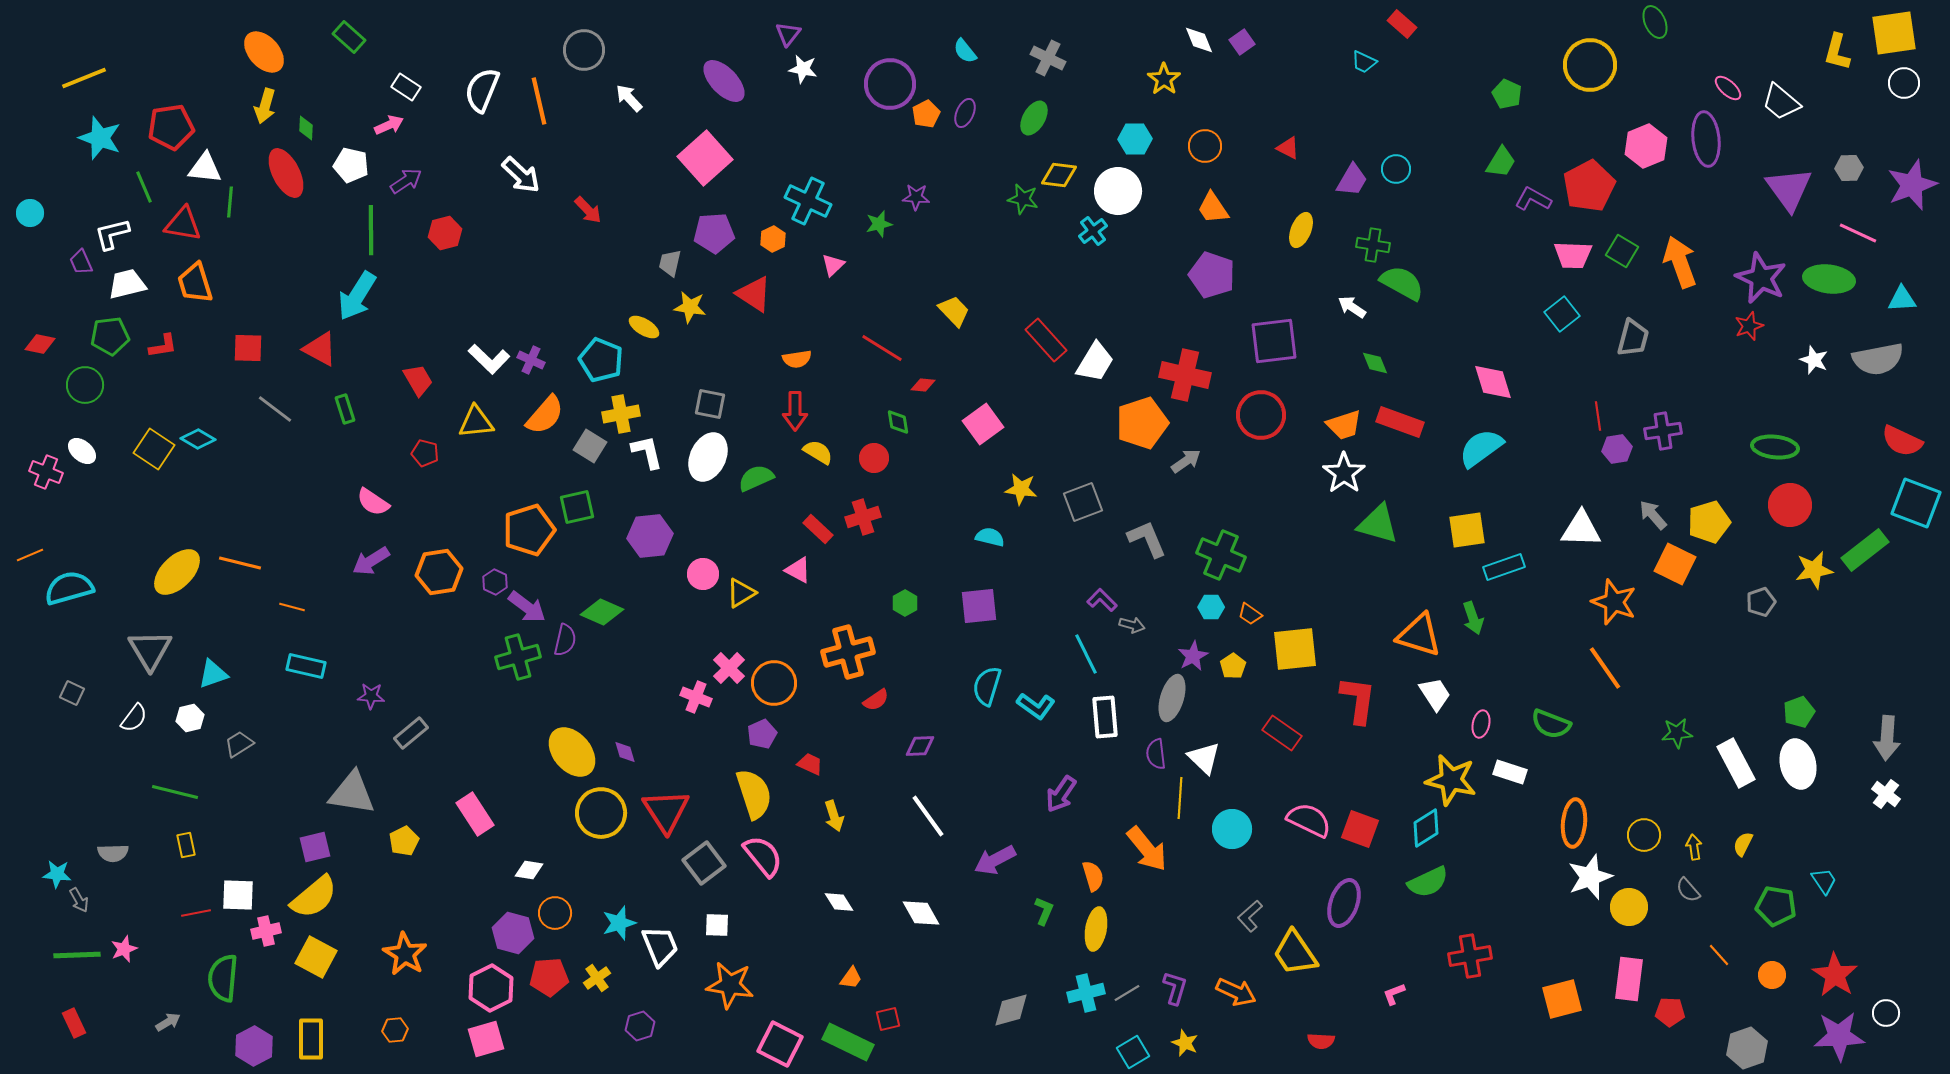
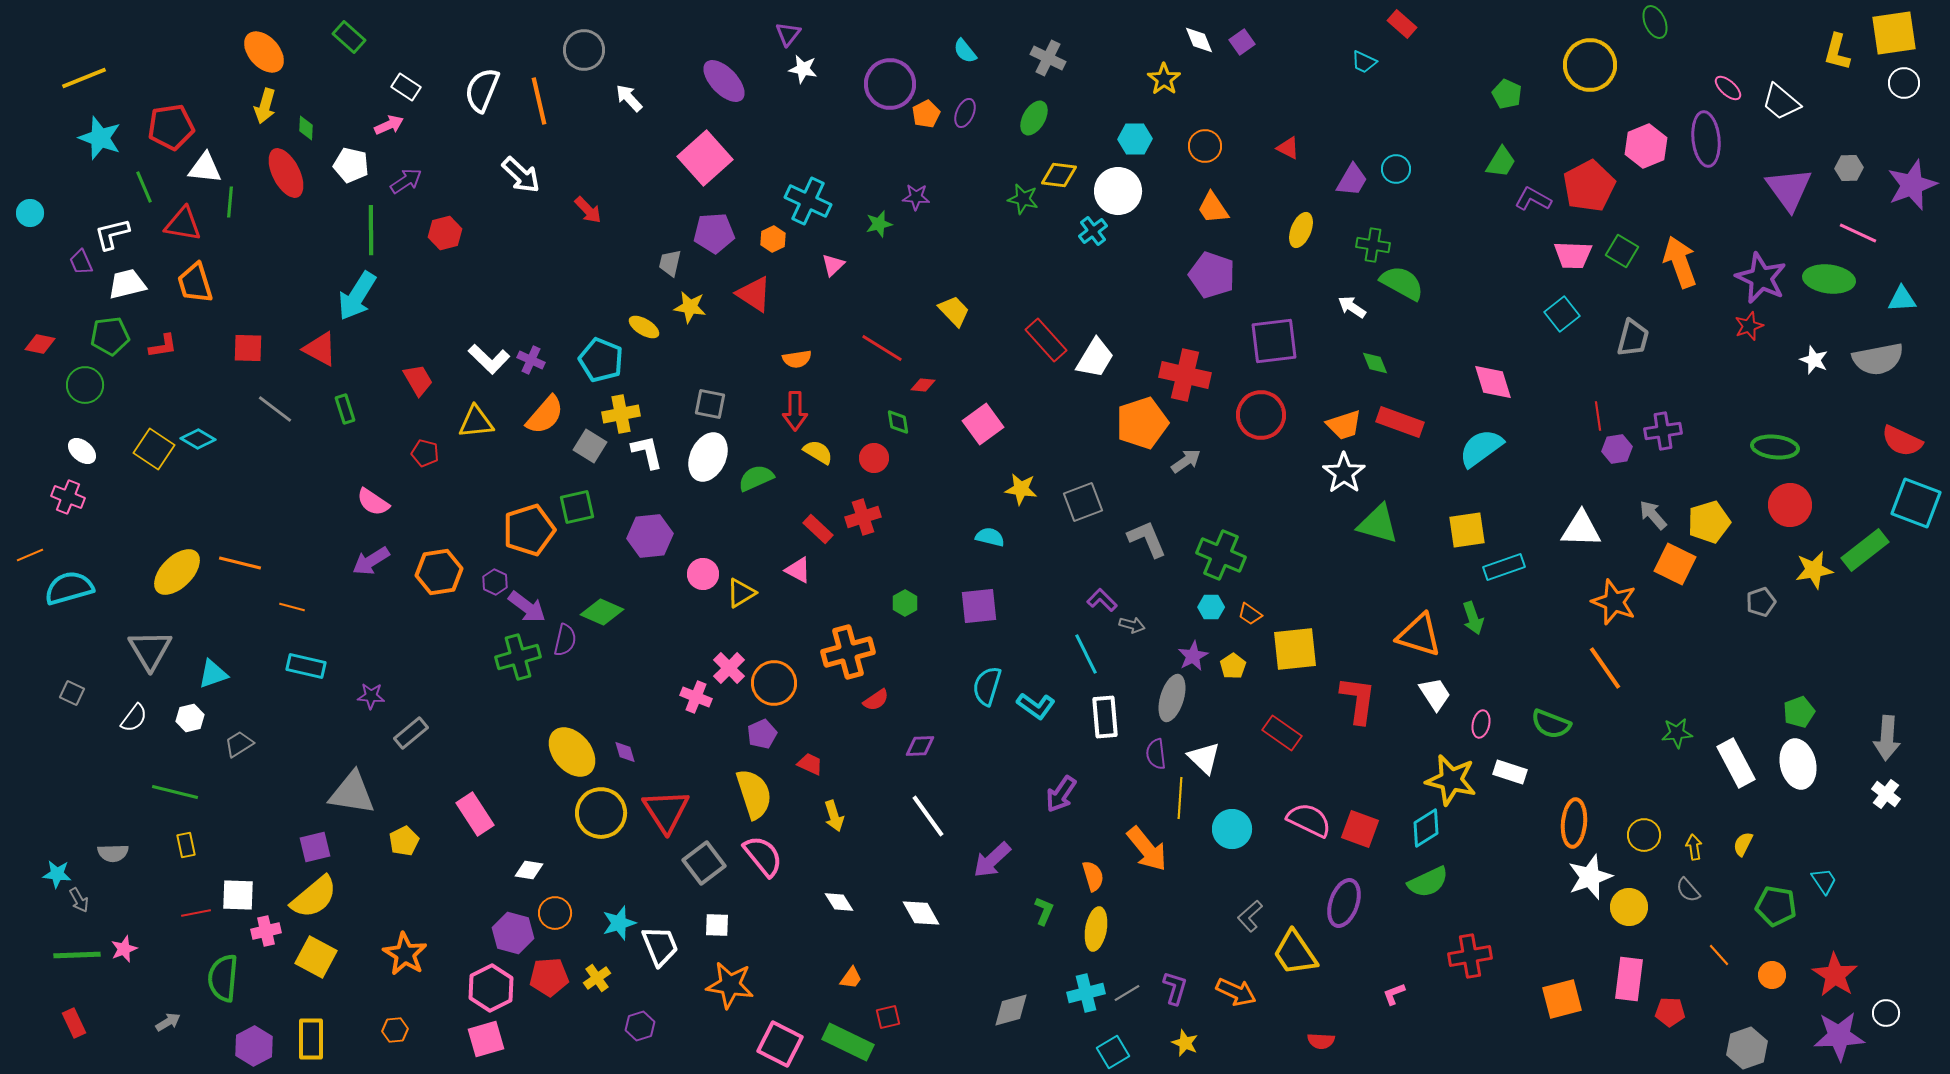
white trapezoid at (1095, 362): moved 4 px up
pink cross at (46, 472): moved 22 px right, 25 px down
purple arrow at (995, 860): moved 3 px left; rotated 15 degrees counterclockwise
red square at (888, 1019): moved 2 px up
cyan square at (1133, 1052): moved 20 px left
